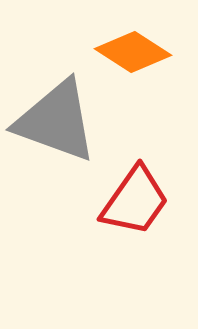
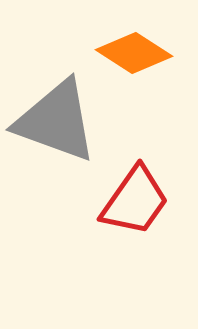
orange diamond: moved 1 px right, 1 px down
